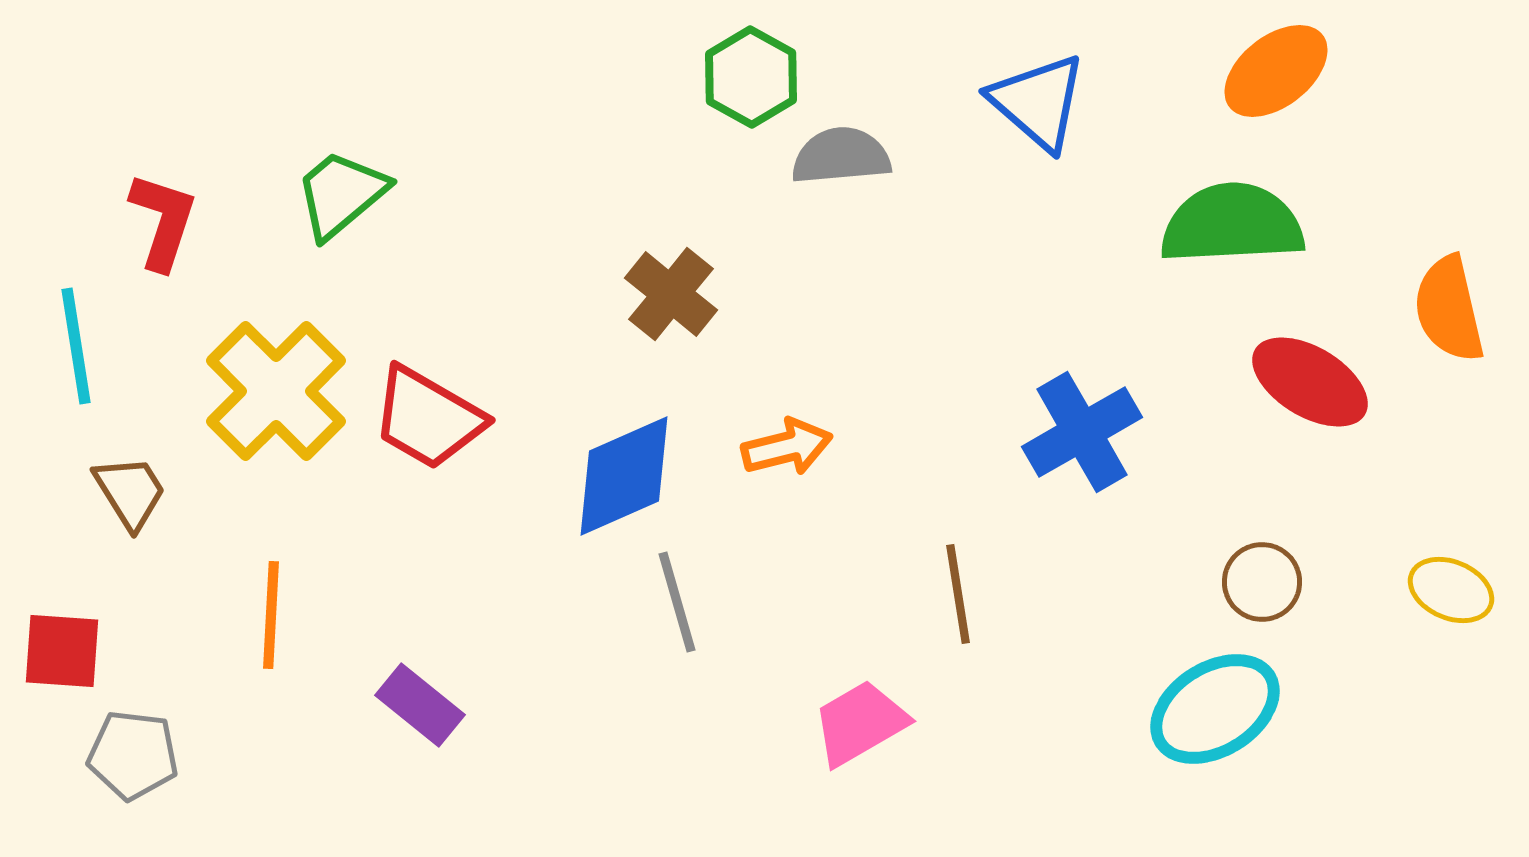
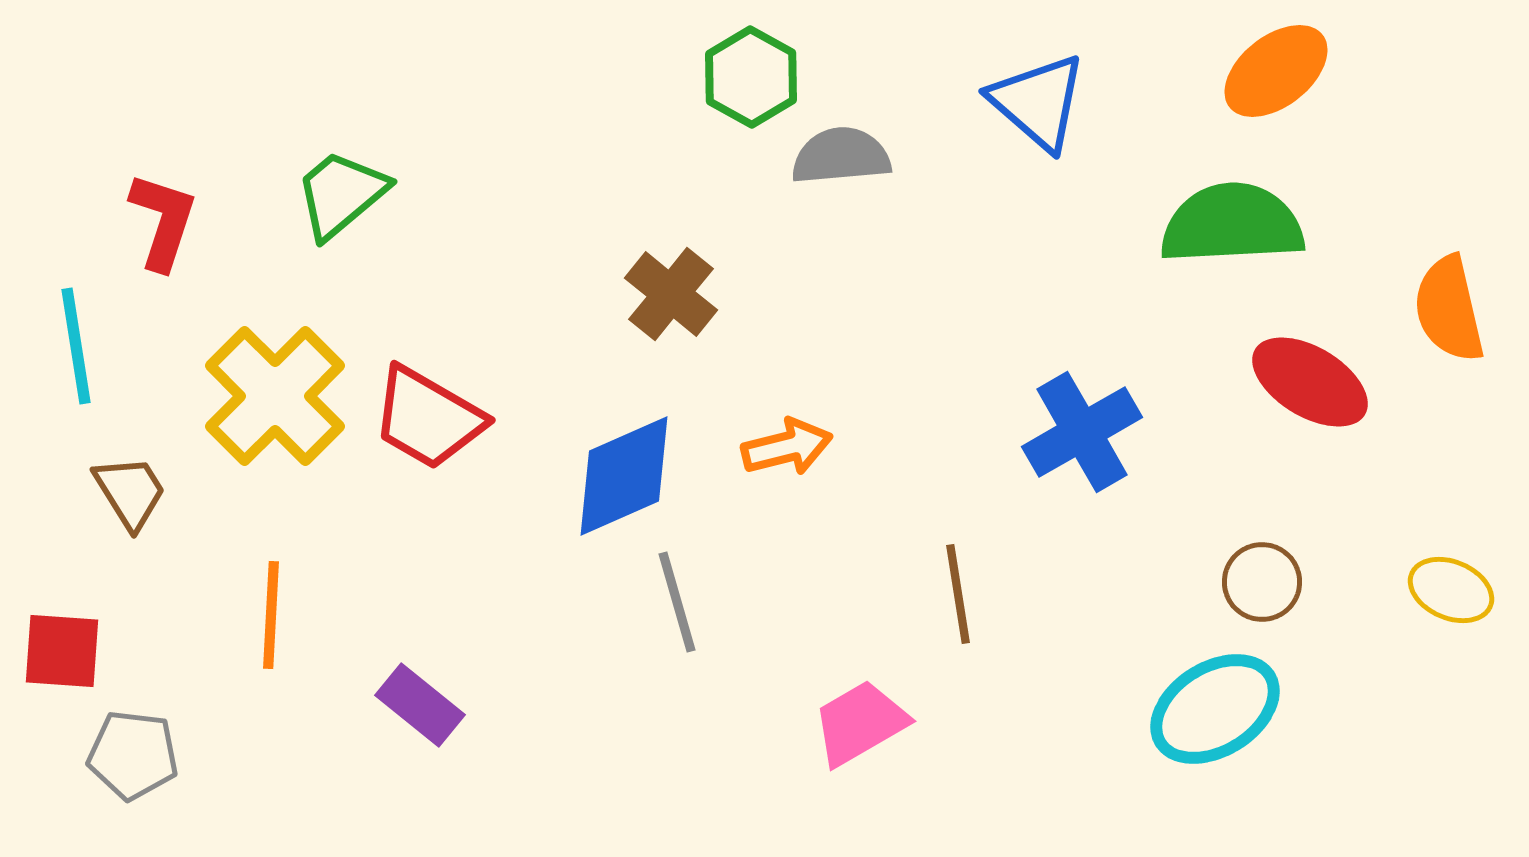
yellow cross: moved 1 px left, 5 px down
